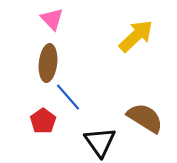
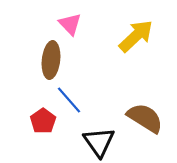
pink triangle: moved 18 px right, 5 px down
brown ellipse: moved 3 px right, 3 px up
blue line: moved 1 px right, 3 px down
black triangle: moved 1 px left
